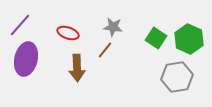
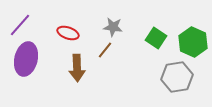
green hexagon: moved 4 px right, 3 px down
